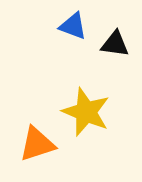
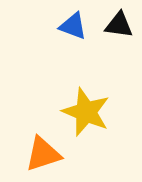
black triangle: moved 4 px right, 19 px up
orange triangle: moved 6 px right, 10 px down
